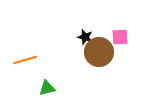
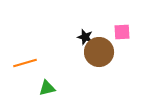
pink square: moved 2 px right, 5 px up
orange line: moved 3 px down
